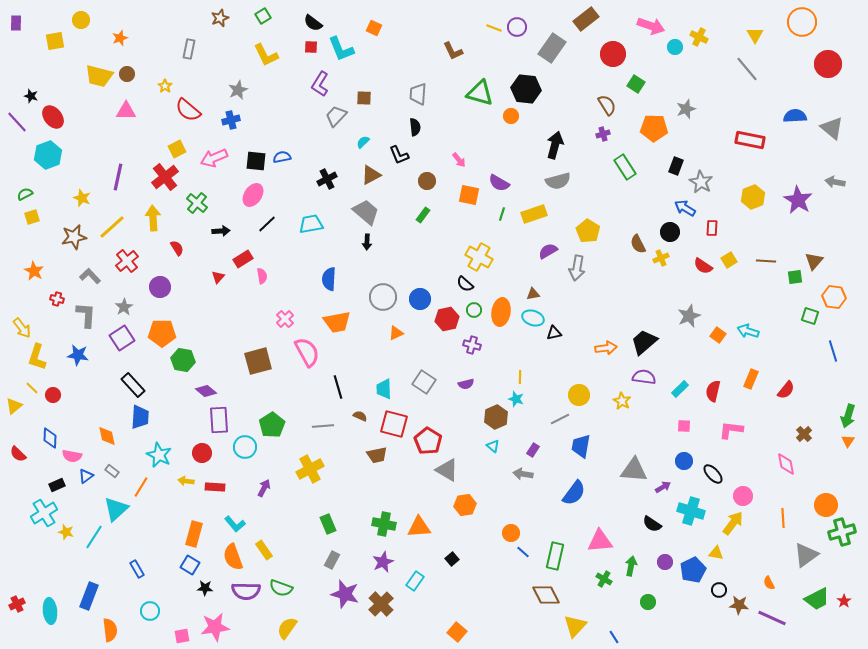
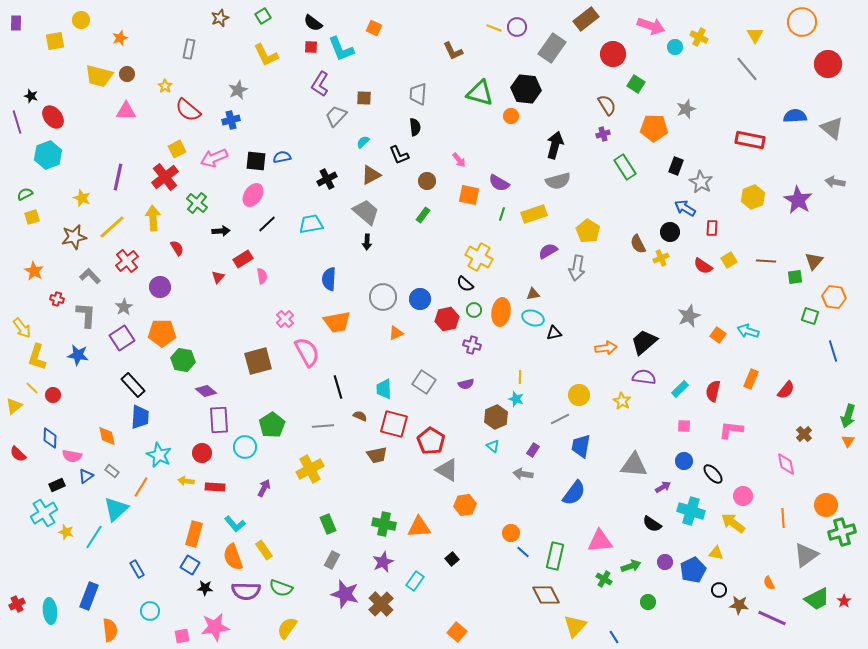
purple line at (17, 122): rotated 25 degrees clockwise
red pentagon at (428, 441): moved 3 px right
gray triangle at (634, 470): moved 5 px up
yellow arrow at (733, 523): rotated 90 degrees counterclockwise
green arrow at (631, 566): rotated 60 degrees clockwise
